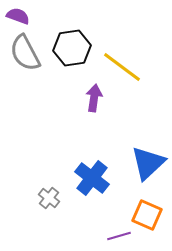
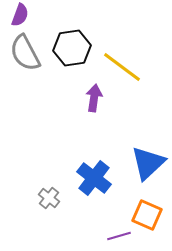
purple semicircle: moved 2 px right, 1 px up; rotated 90 degrees clockwise
blue cross: moved 2 px right
